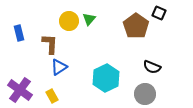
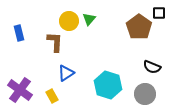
black square: rotated 24 degrees counterclockwise
brown pentagon: moved 3 px right, 1 px down
brown L-shape: moved 5 px right, 2 px up
blue triangle: moved 7 px right, 6 px down
cyan hexagon: moved 2 px right, 7 px down; rotated 16 degrees counterclockwise
